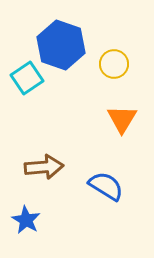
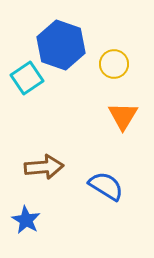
orange triangle: moved 1 px right, 3 px up
